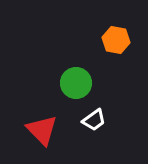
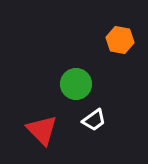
orange hexagon: moved 4 px right
green circle: moved 1 px down
